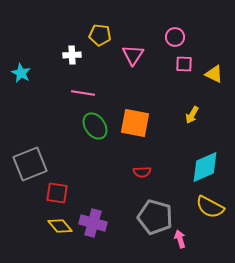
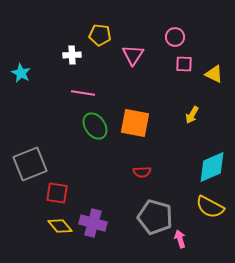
cyan diamond: moved 7 px right
